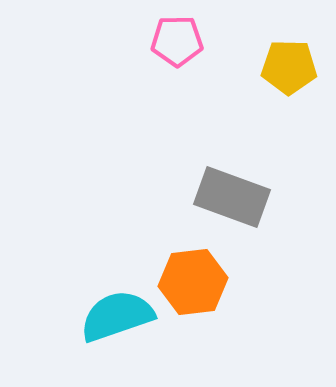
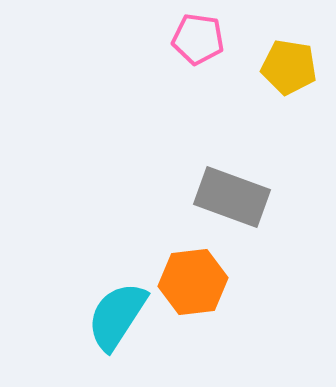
pink pentagon: moved 21 px right, 2 px up; rotated 9 degrees clockwise
yellow pentagon: rotated 8 degrees clockwise
cyan semicircle: rotated 38 degrees counterclockwise
